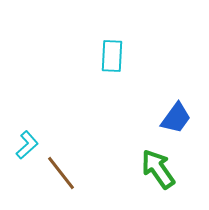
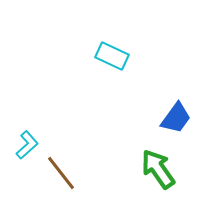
cyan rectangle: rotated 68 degrees counterclockwise
